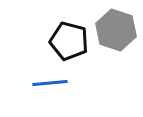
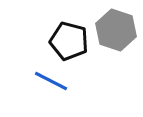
blue line: moved 1 px right, 2 px up; rotated 32 degrees clockwise
